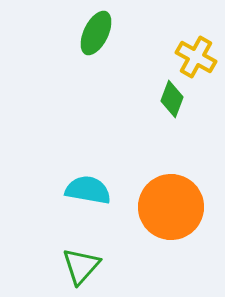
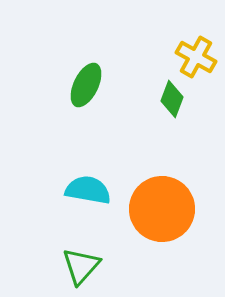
green ellipse: moved 10 px left, 52 px down
orange circle: moved 9 px left, 2 px down
